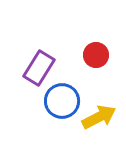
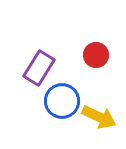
yellow arrow: rotated 52 degrees clockwise
